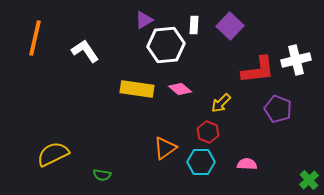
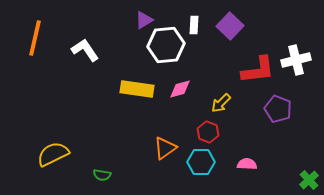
white L-shape: moved 1 px up
pink diamond: rotated 55 degrees counterclockwise
